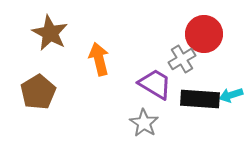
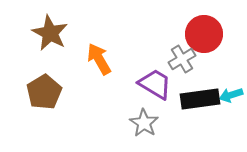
orange arrow: rotated 16 degrees counterclockwise
brown pentagon: moved 6 px right
black rectangle: rotated 12 degrees counterclockwise
